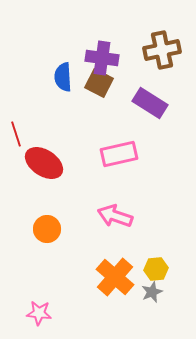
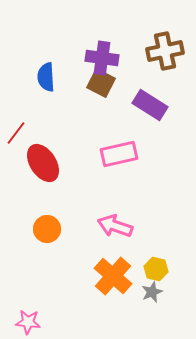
brown cross: moved 3 px right, 1 px down
blue semicircle: moved 17 px left
brown square: moved 2 px right
purple rectangle: moved 2 px down
red line: moved 1 px up; rotated 55 degrees clockwise
red ellipse: moved 1 px left; rotated 24 degrees clockwise
pink arrow: moved 10 px down
yellow hexagon: rotated 20 degrees clockwise
orange cross: moved 2 px left, 1 px up
pink star: moved 11 px left, 9 px down
